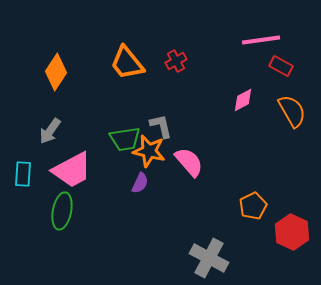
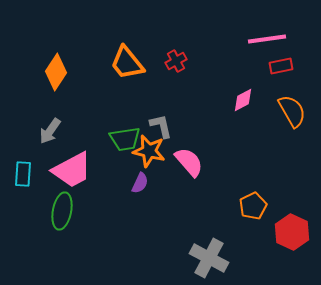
pink line: moved 6 px right, 1 px up
red rectangle: rotated 40 degrees counterclockwise
